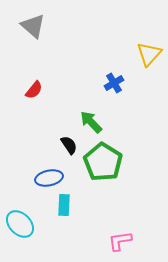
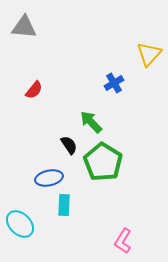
gray triangle: moved 9 px left, 1 px down; rotated 36 degrees counterclockwise
pink L-shape: moved 3 px right; rotated 50 degrees counterclockwise
